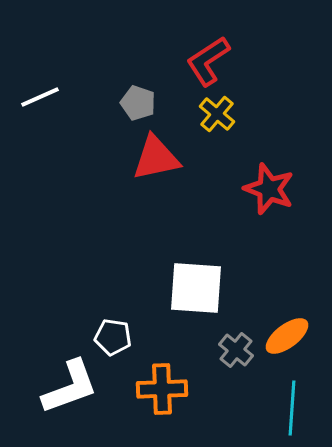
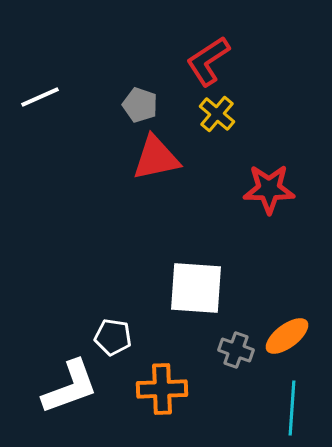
gray pentagon: moved 2 px right, 2 px down
red star: rotated 21 degrees counterclockwise
gray cross: rotated 20 degrees counterclockwise
